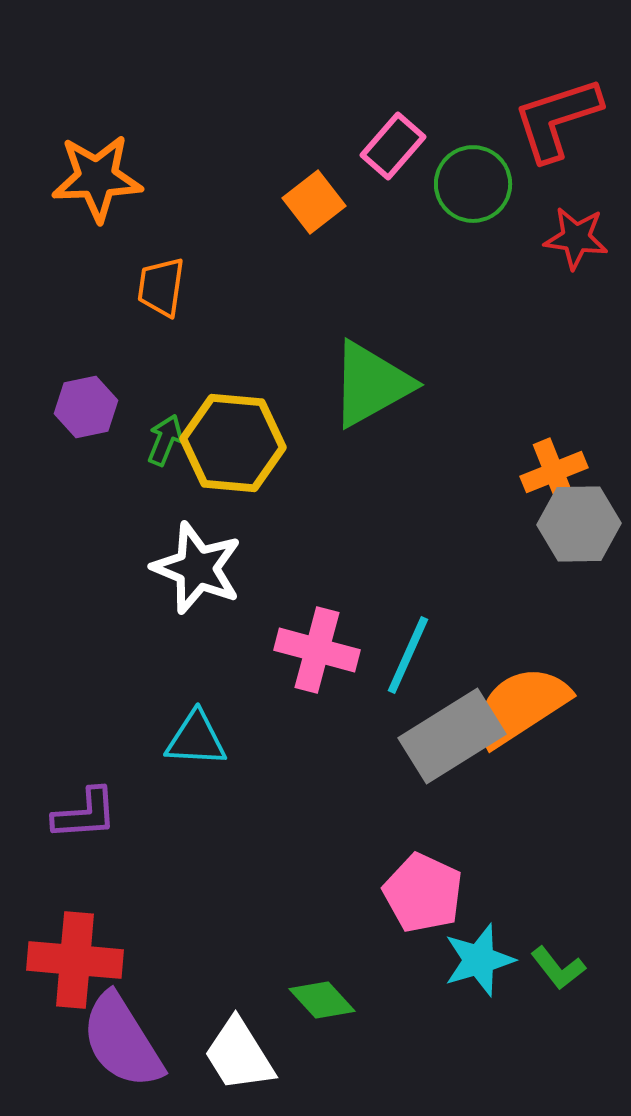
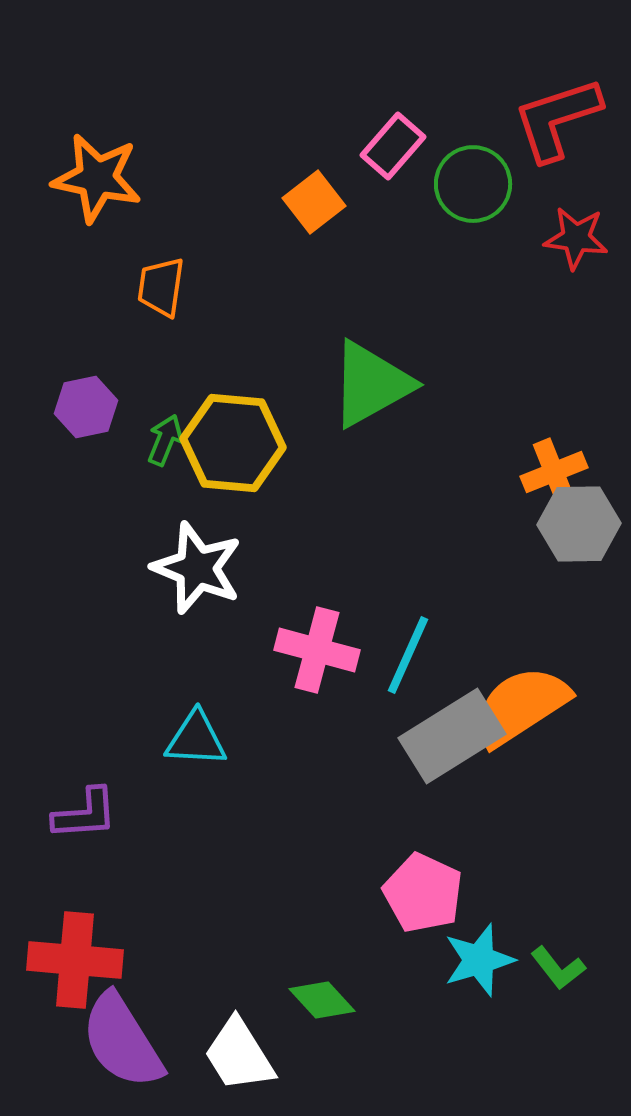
orange star: rotated 14 degrees clockwise
